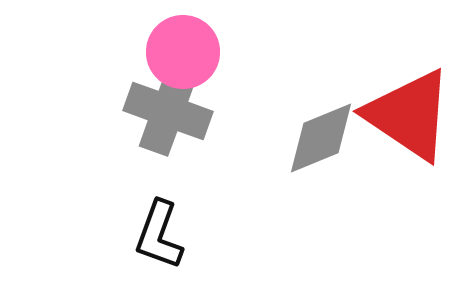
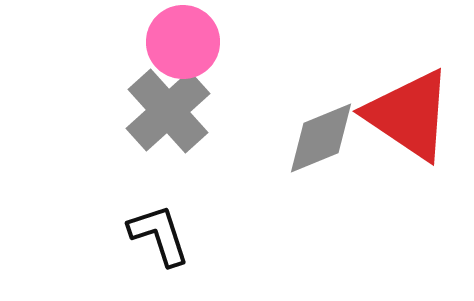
pink circle: moved 10 px up
gray cross: rotated 28 degrees clockwise
black L-shape: rotated 142 degrees clockwise
